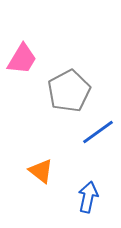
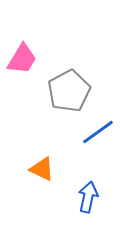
orange triangle: moved 1 px right, 2 px up; rotated 12 degrees counterclockwise
